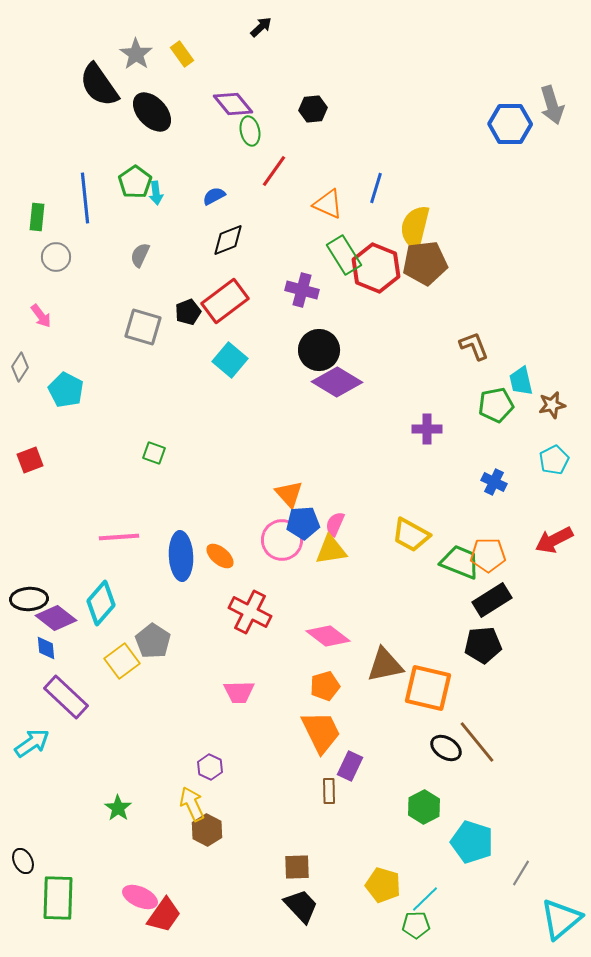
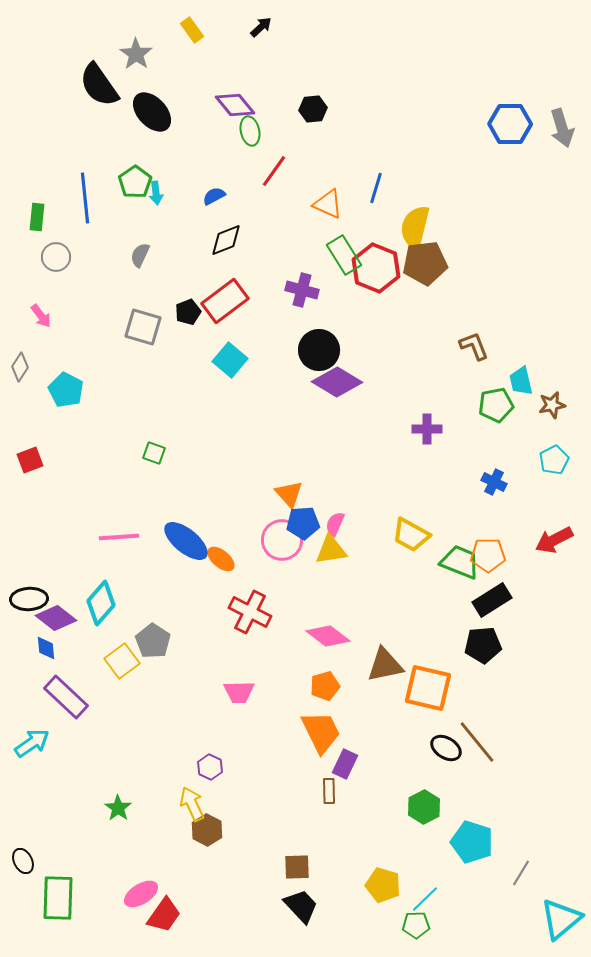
yellow rectangle at (182, 54): moved 10 px right, 24 px up
purple diamond at (233, 104): moved 2 px right, 1 px down
gray arrow at (552, 105): moved 10 px right, 23 px down
black diamond at (228, 240): moved 2 px left
blue ellipse at (181, 556): moved 5 px right, 15 px up; rotated 48 degrees counterclockwise
orange ellipse at (220, 556): moved 1 px right, 3 px down
purple rectangle at (350, 766): moved 5 px left, 2 px up
pink ellipse at (140, 897): moved 1 px right, 3 px up; rotated 56 degrees counterclockwise
